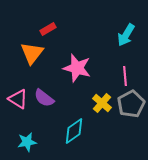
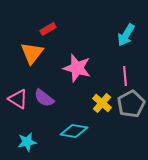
cyan diamond: rotated 44 degrees clockwise
